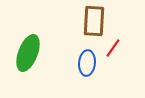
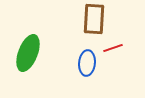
brown rectangle: moved 2 px up
red line: rotated 36 degrees clockwise
